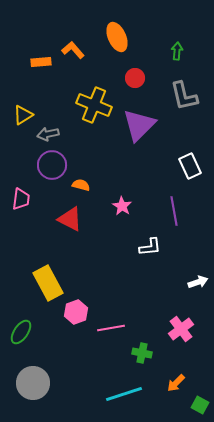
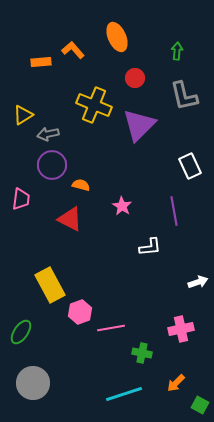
yellow rectangle: moved 2 px right, 2 px down
pink hexagon: moved 4 px right
pink cross: rotated 25 degrees clockwise
